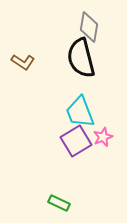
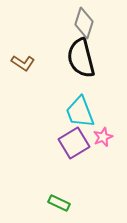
gray diamond: moved 5 px left, 4 px up; rotated 8 degrees clockwise
brown L-shape: moved 1 px down
purple square: moved 2 px left, 2 px down
